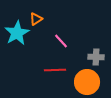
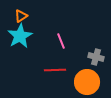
orange triangle: moved 15 px left, 3 px up
cyan star: moved 3 px right, 3 px down
pink line: rotated 21 degrees clockwise
gray cross: rotated 14 degrees clockwise
